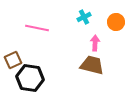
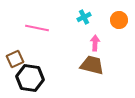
orange circle: moved 3 px right, 2 px up
brown square: moved 2 px right, 1 px up
